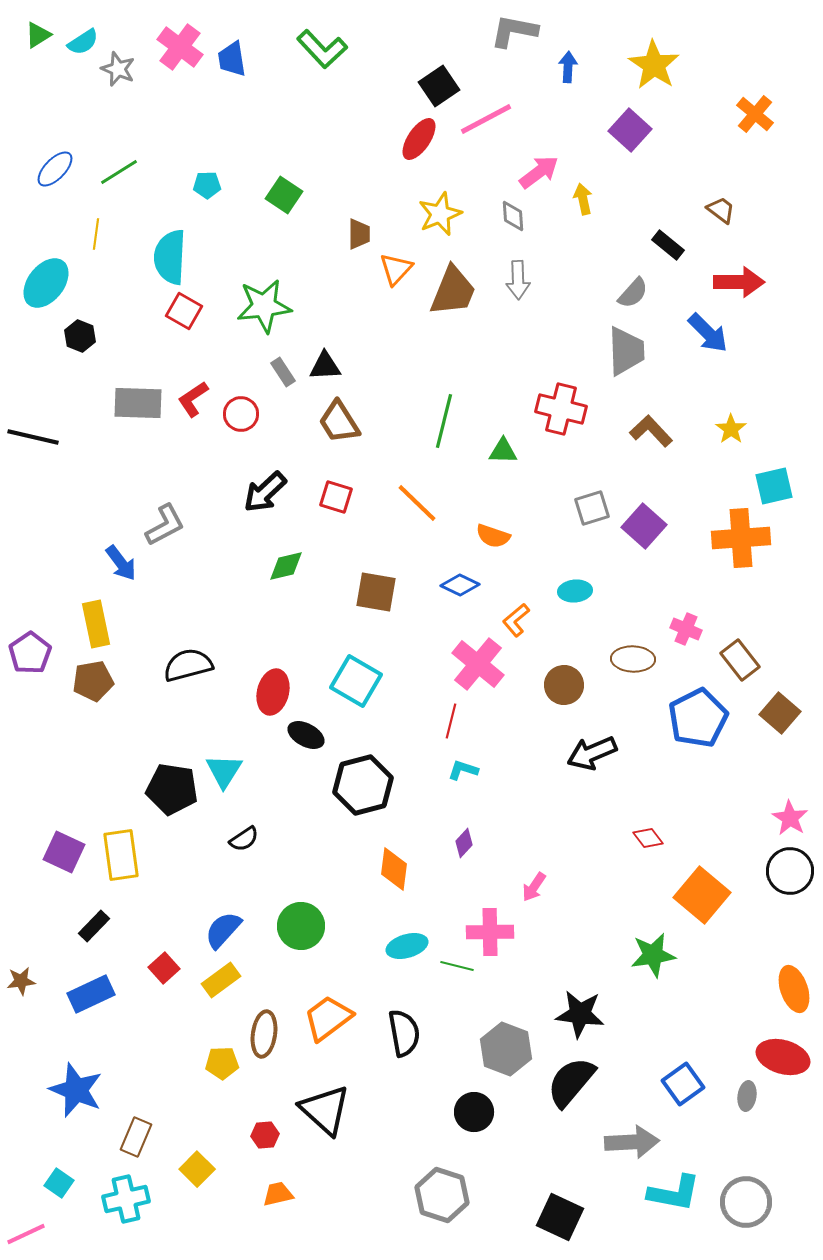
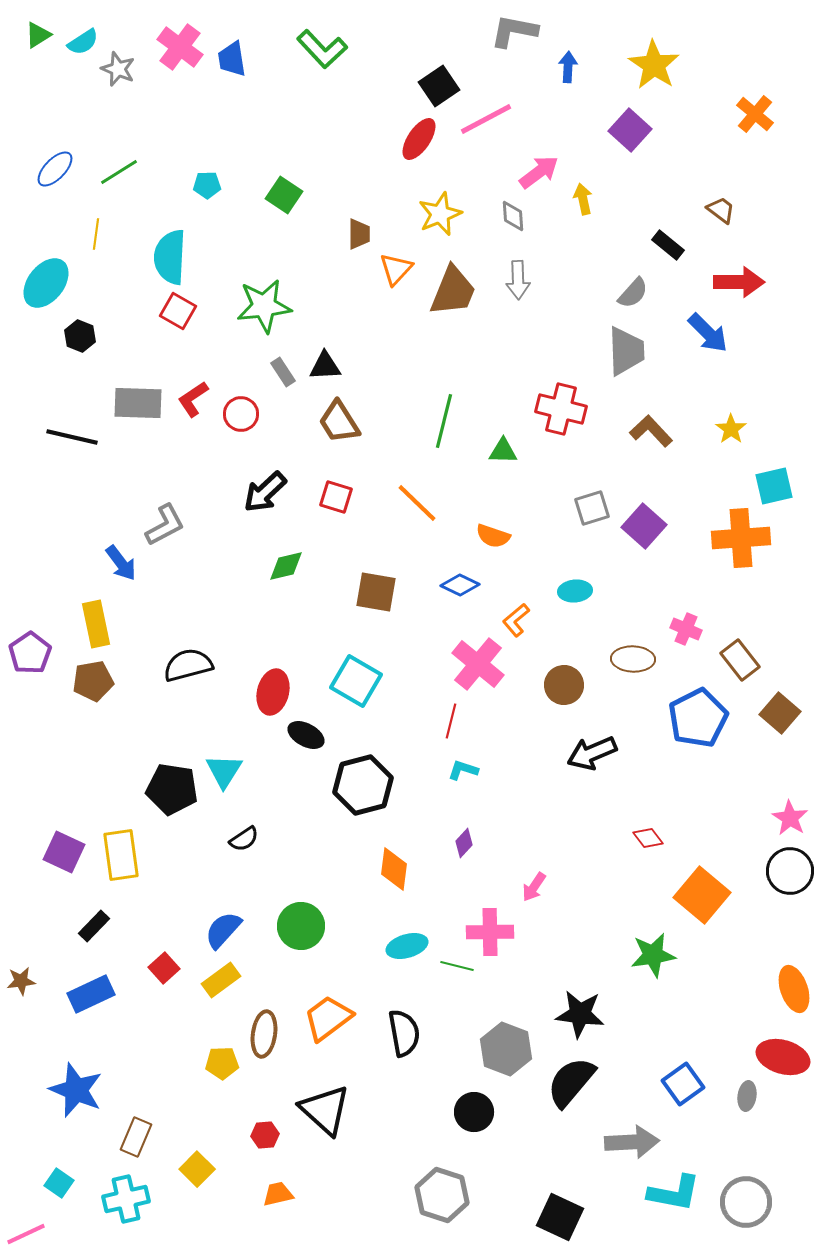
red square at (184, 311): moved 6 px left
black line at (33, 437): moved 39 px right
